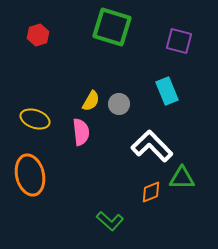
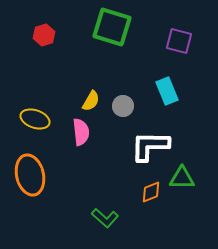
red hexagon: moved 6 px right
gray circle: moved 4 px right, 2 px down
white L-shape: moved 2 px left; rotated 45 degrees counterclockwise
green L-shape: moved 5 px left, 3 px up
